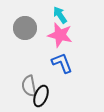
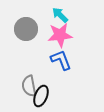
cyan arrow: rotated 12 degrees counterclockwise
gray circle: moved 1 px right, 1 px down
pink star: rotated 20 degrees counterclockwise
blue L-shape: moved 1 px left, 3 px up
